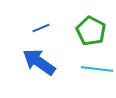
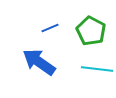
blue line: moved 9 px right
